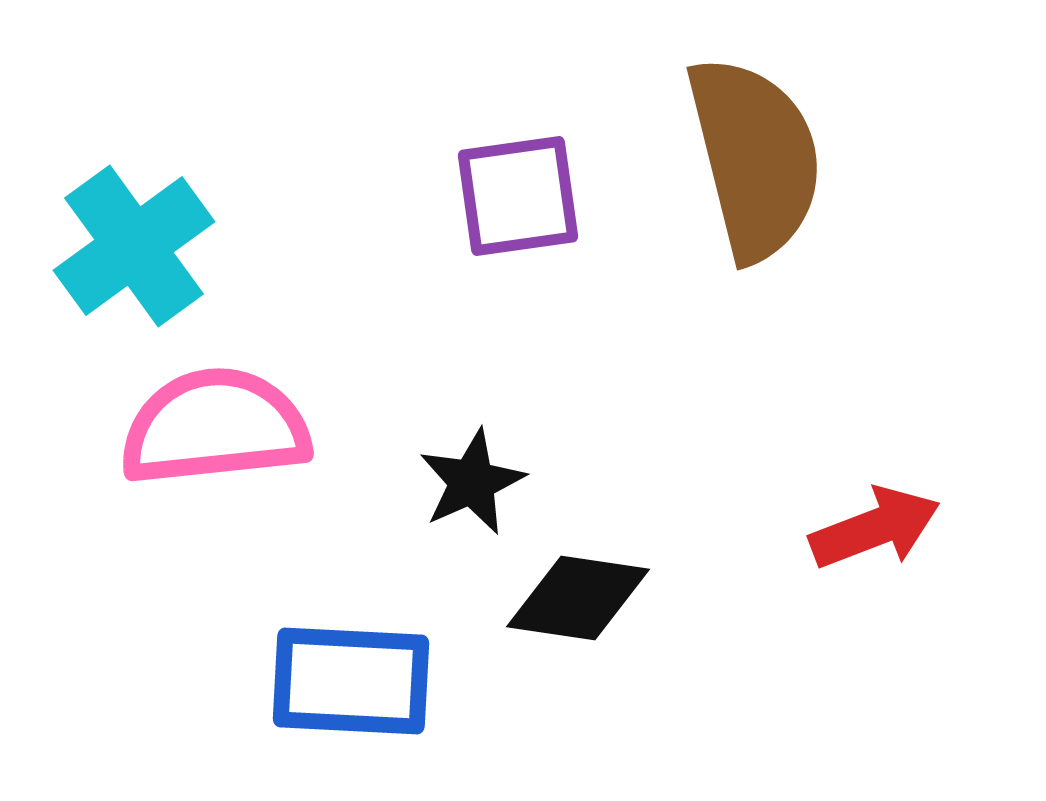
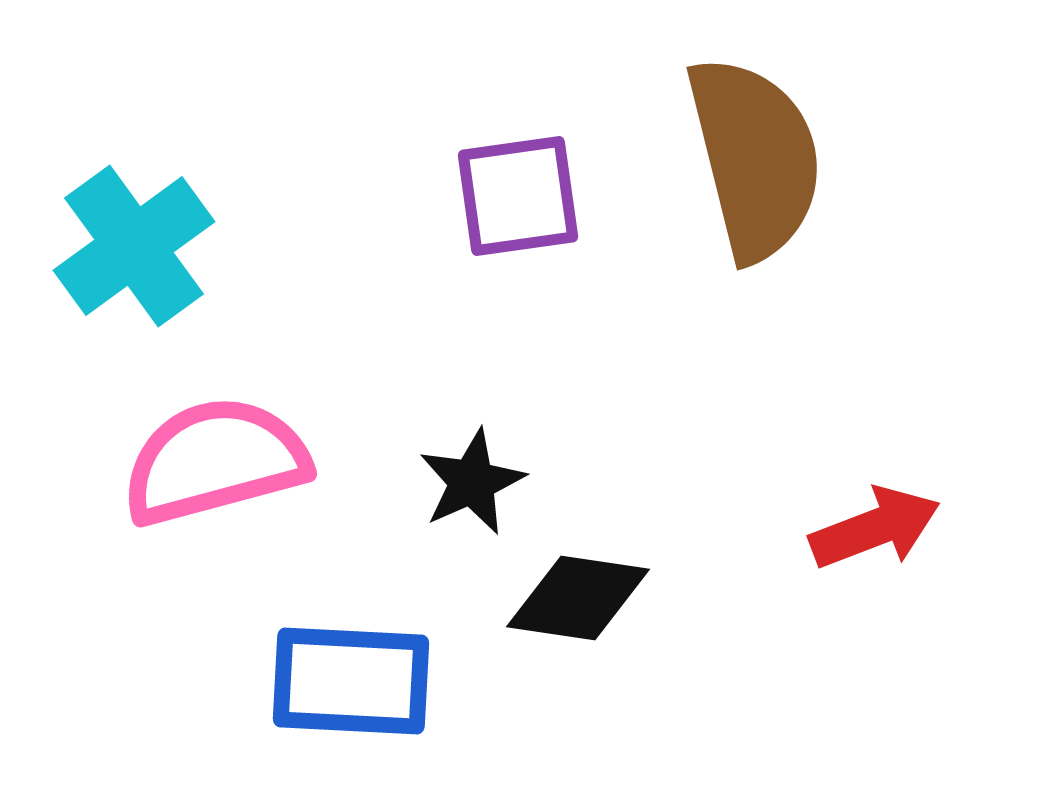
pink semicircle: moved 34 px down; rotated 9 degrees counterclockwise
